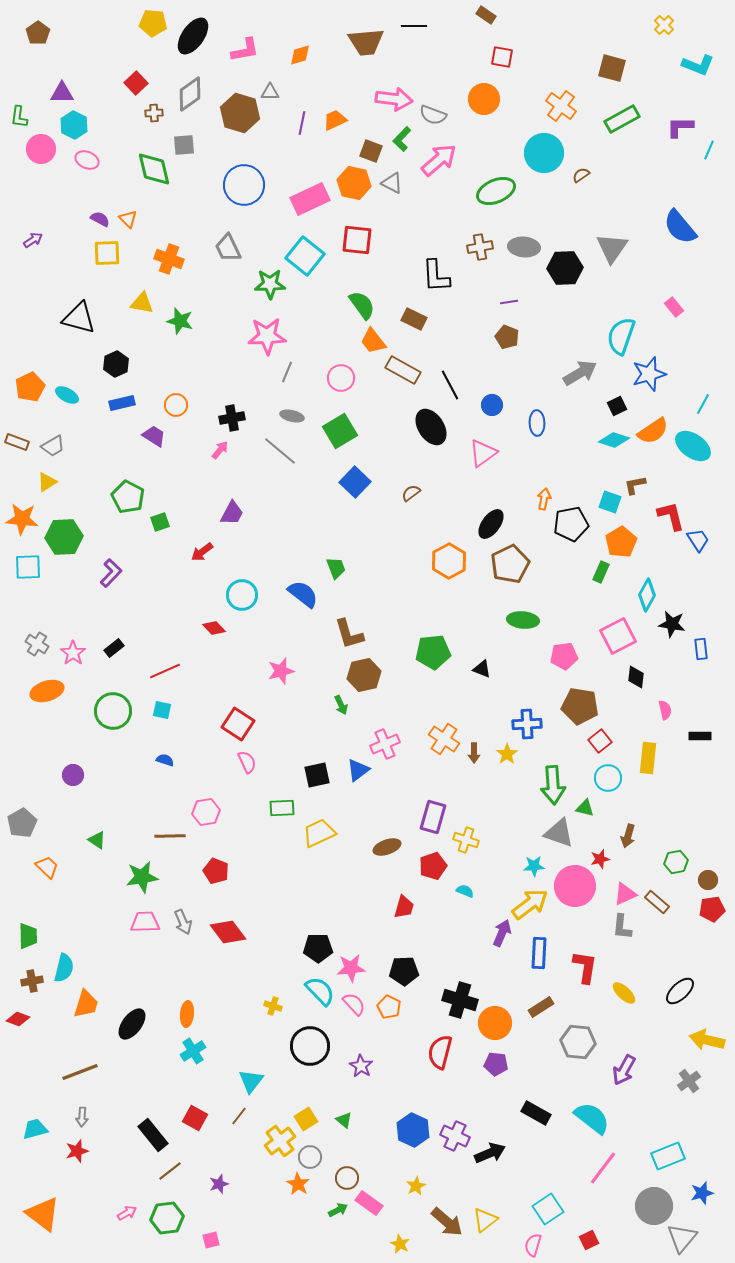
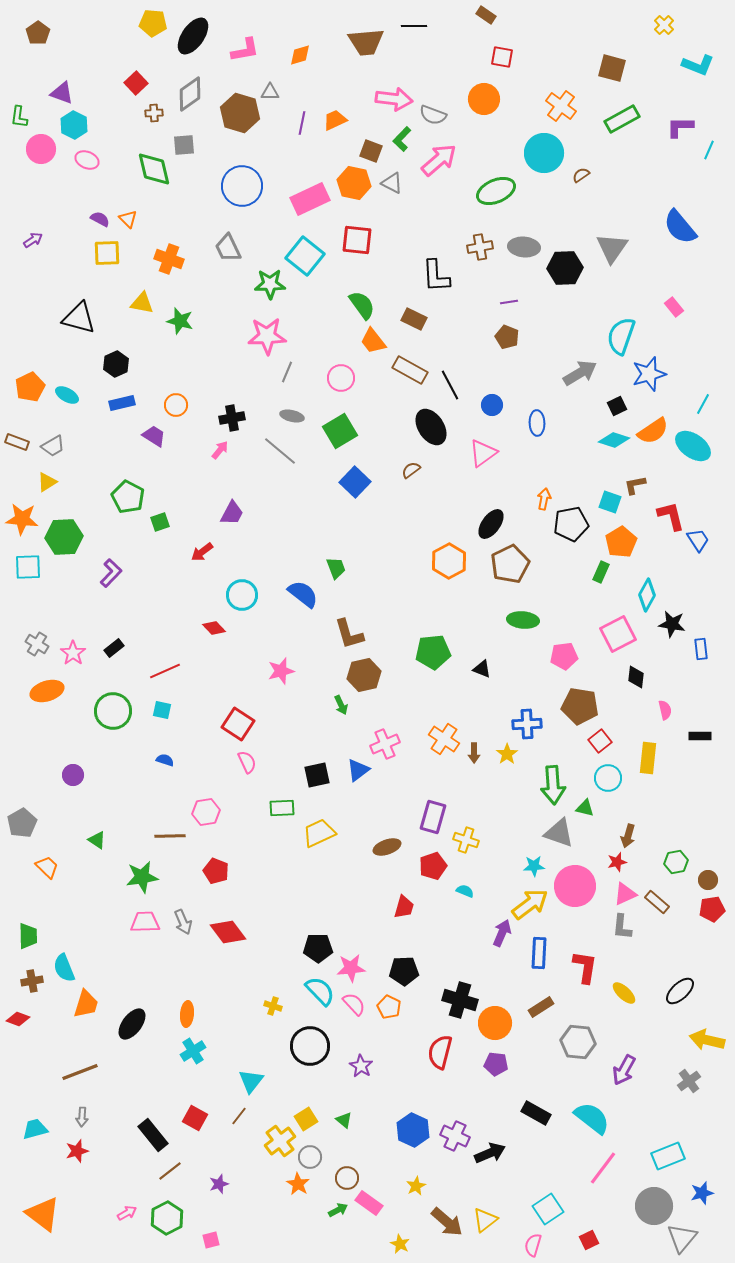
purple triangle at (62, 93): rotated 20 degrees clockwise
blue circle at (244, 185): moved 2 px left, 1 px down
brown rectangle at (403, 370): moved 7 px right
brown semicircle at (411, 493): moved 23 px up
pink square at (618, 636): moved 2 px up
red star at (600, 859): moved 17 px right, 3 px down
cyan semicircle at (64, 968): rotated 144 degrees clockwise
green hexagon at (167, 1218): rotated 20 degrees counterclockwise
